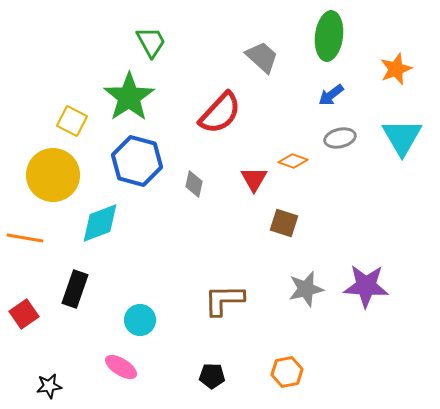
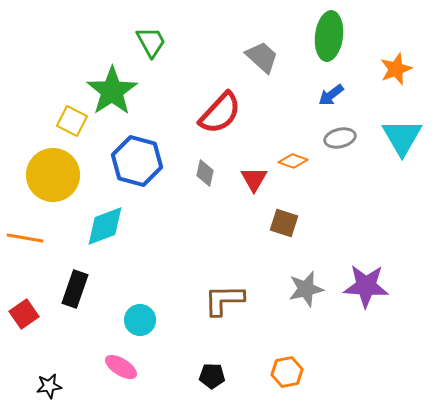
green star: moved 17 px left, 6 px up
gray diamond: moved 11 px right, 11 px up
cyan diamond: moved 5 px right, 3 px down
